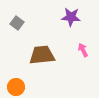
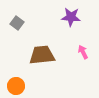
pink arrow: moved 2 px down
orange circle: moved 1 px up
